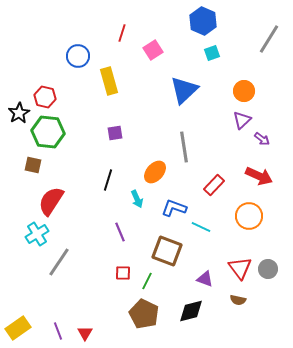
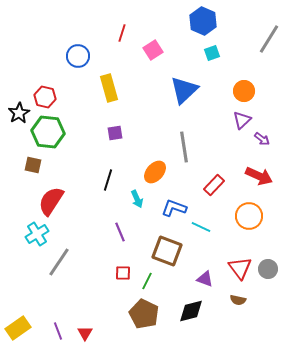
yellow rectangle at (109, 81): moved 7 px down
